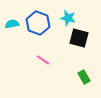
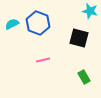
cyan star: moved 22 px right, 7 px up
cyan semicircle: rotated 16 degrees counterclockwise
pink line: rotated 48 degrees counterclockwise
